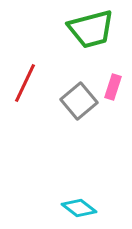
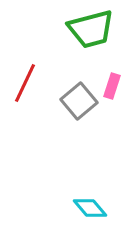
pink rectangle: moved 1 px left, 1 px up
cyan diamond: moved 11 px right; rotated 12 degrees clockwise
